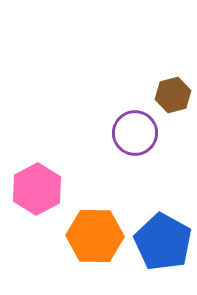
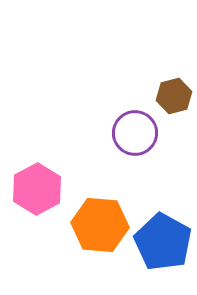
brown hexagon: moved 1 px right, 1 px down
orange hexagon: moved 5 px right, 11 px up; rotated 4 degrees clockwise
